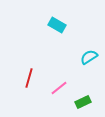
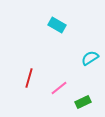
cyan semicircle: moved 1 px right, 1 px down
